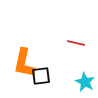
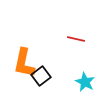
red line: moved 4 px up
black square: rotated 30 degrees counterclockwise
